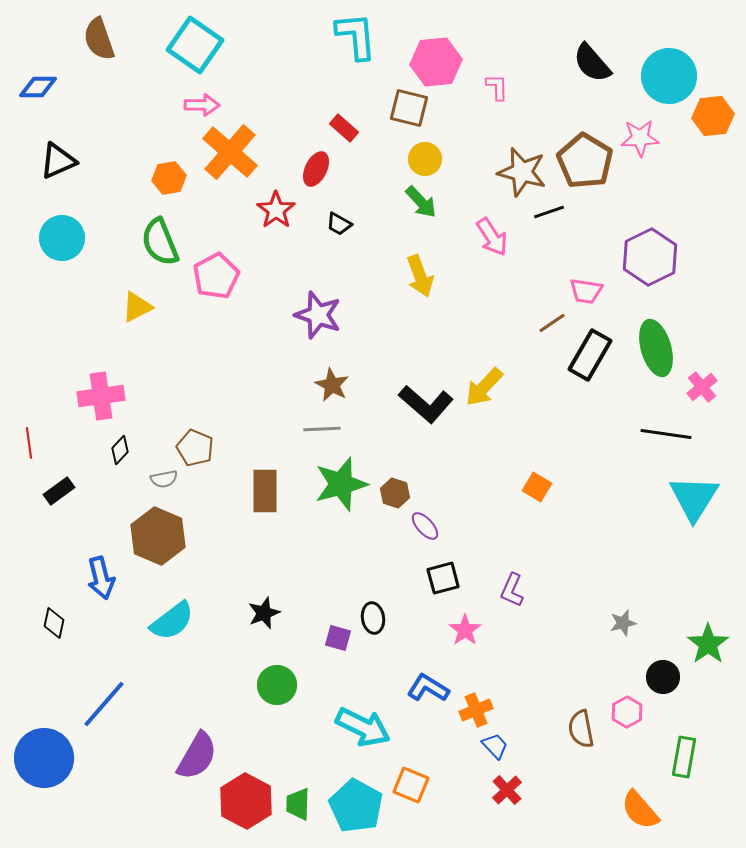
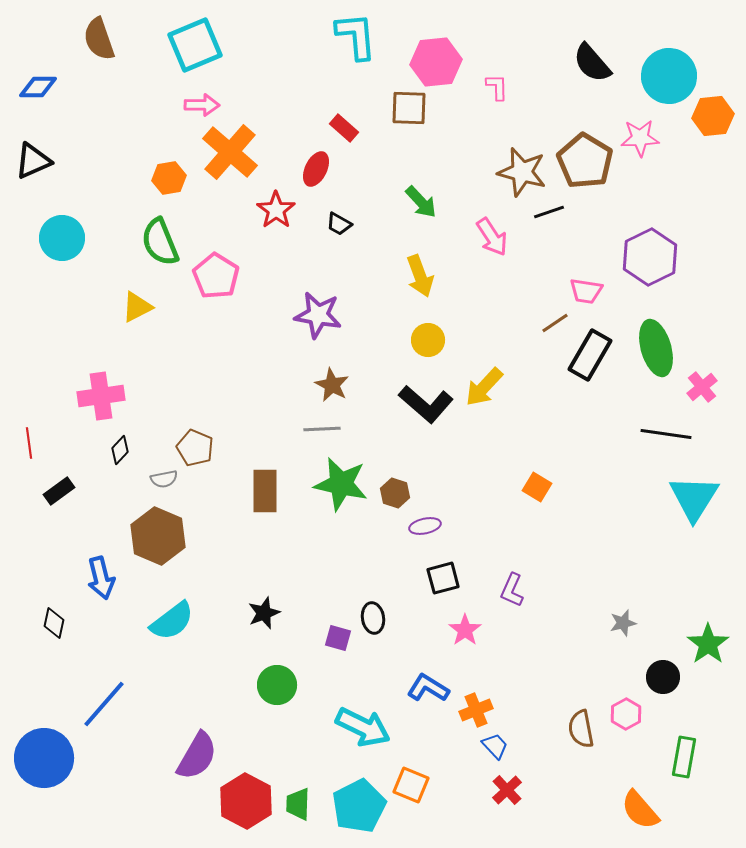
cyan square at (195, 45): rotated 32 degrees clockwise
brown square at (409, 108): rotated 12 degrees counterclockwise
yellow circle at (425, 159): moved 3 px right, 181 px down
black triangle at (58, 161): moved 25 px left
pink pentagon at (216, 276): rotated 12 degrees counterclockwise
purple star at (318, 315): rotated 9 degrees counterclockwise
brown line at (552, 323): moved 3 px right
green star at (341, 484): rotated 28 degrees clockwise
purple ellipse at (425, 526): rotated 60 degrees counterclockwise
pink hexagon at (627, 712): moved 1 px left, 2 px down
cyan pentagon at (356, 806): moved 3 px right; rotated 16 degrees clockwise
